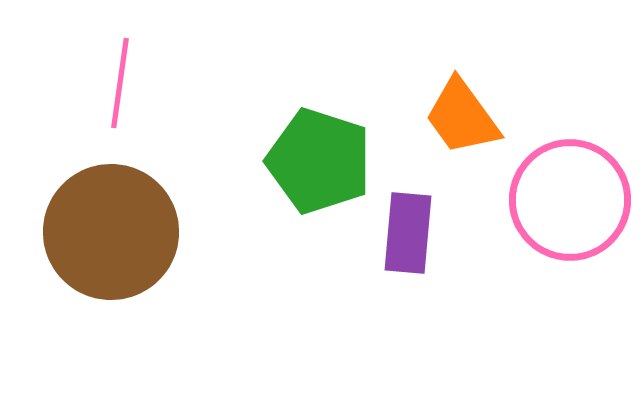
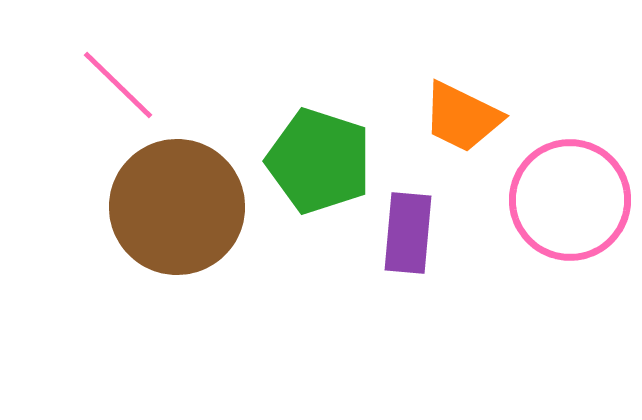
pink line: moved 2 px left, 2 px down; rotated 54 degrees counterclockwise
orange trapezoid: rotated 28 degrees counterclockwise
brown circle: moved 66 px right, 25 px up
